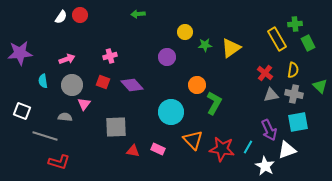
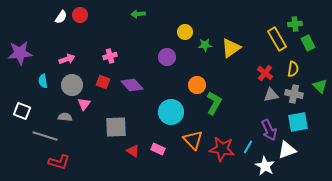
yellow semicircle: moved 1 px up
red triangle: rotated 24 degrees clockwise
